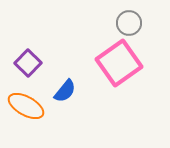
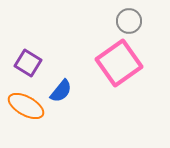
gray circle: moved 2 px up
purple square: rotated 12 degrees counterclockwise
blue semicircle: moved 4 px left
